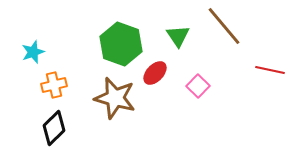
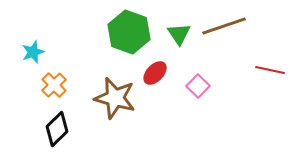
brown line: rotated 69 degrees counterclockwise
green triangle: moved 1 px right, 2 px up
green hexagon: moved 8 px right, 12 px up
orange cross: rotated 30 degrees counterclockwise
black diamond: moved 3 px right, 1 px down
